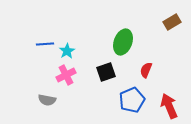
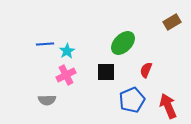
green ellipse: moved 1 px down; rotated 25 degrees clockwise
black square: rotated 18 degrees clockwise
gray semicircle: rotated 12 degrees counterclockwise
red arrow: moved 1 px left
